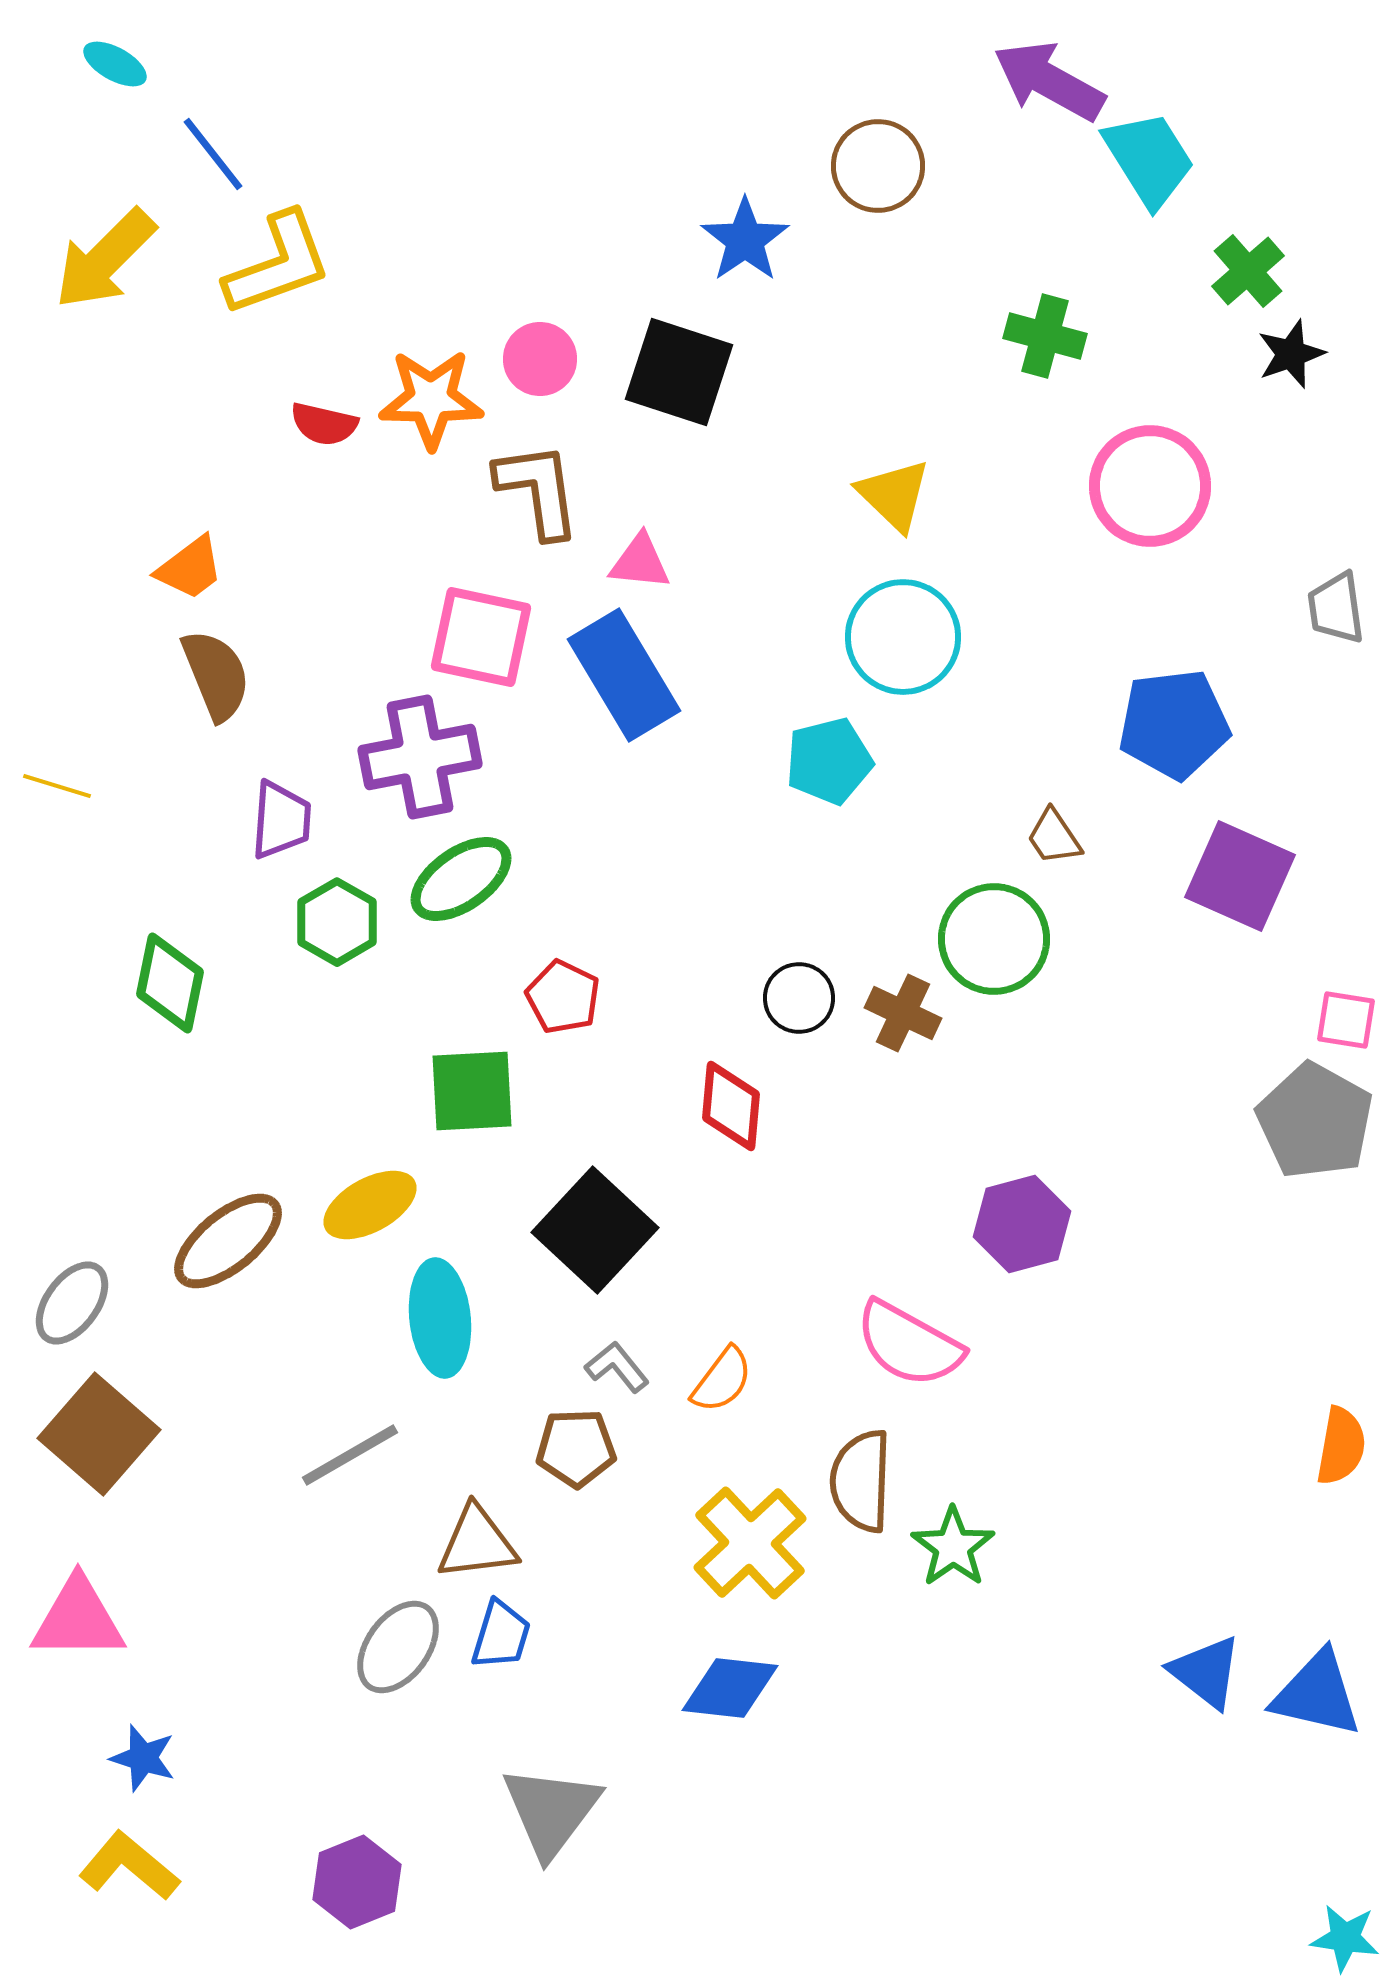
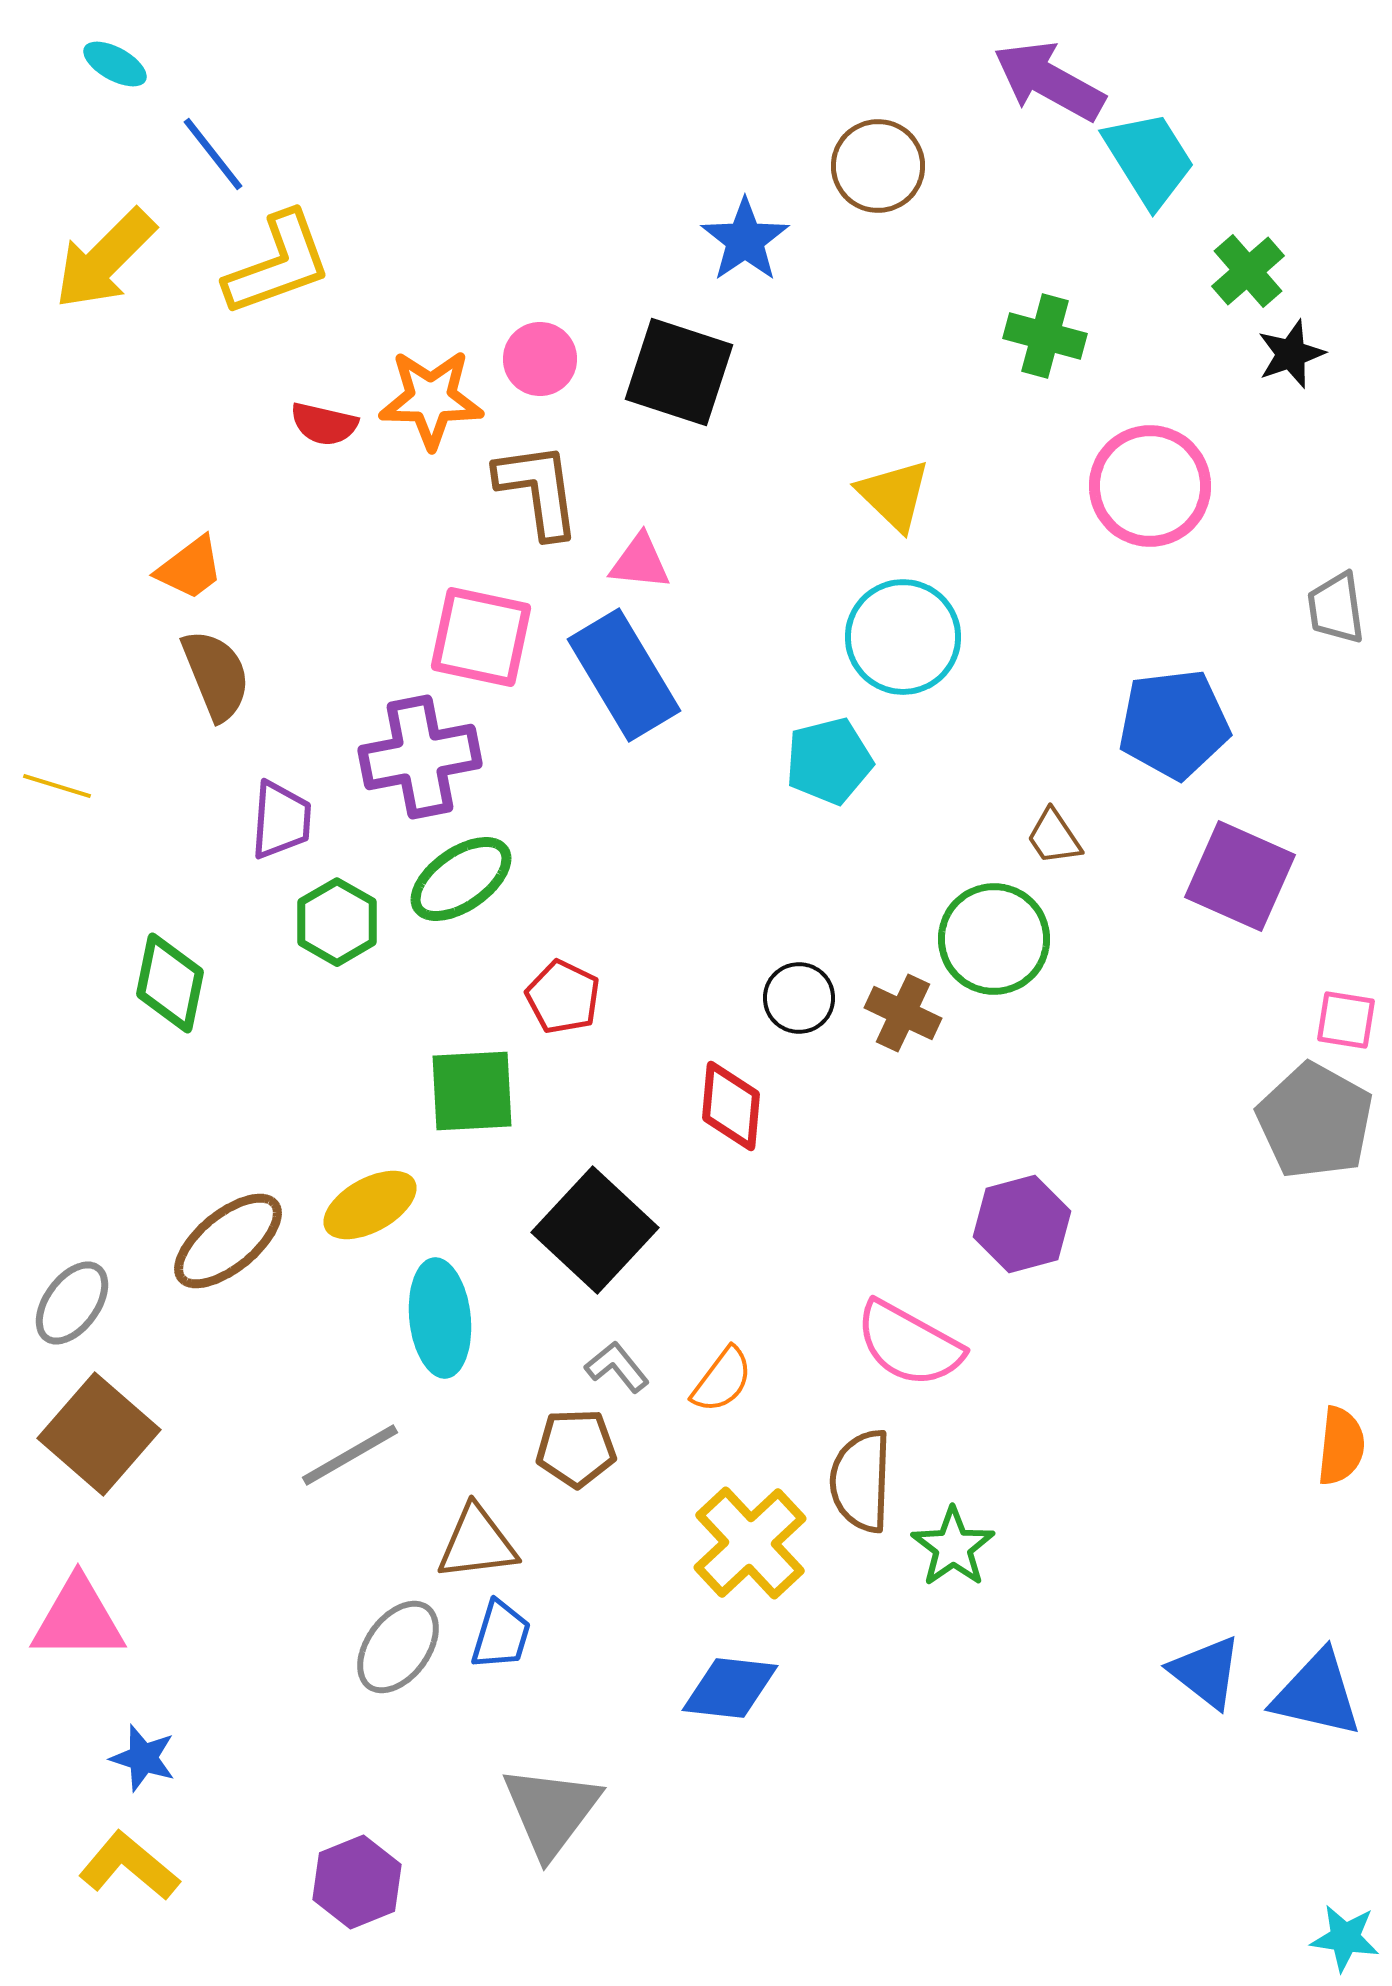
orange semicircle at (1341, 1446): rotated 4 degrees counterclockwise
